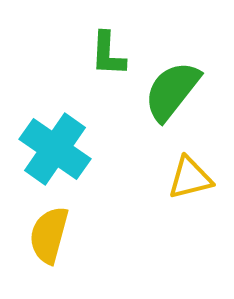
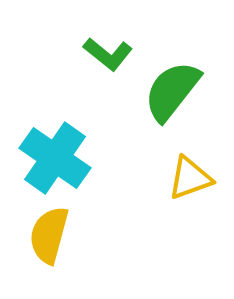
green L-shape: rotated 54 degrees counterclockwise
cyan cross: moved 9 px down
yellow triangle: rotated 6 degrees counterclockwise
